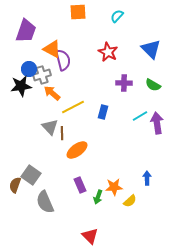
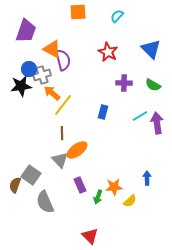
yellow line: moved 10 px left, 2 px up; rotated 25 degrees counterclockwise
gray triangle: moved 10 px right, 33 px down
